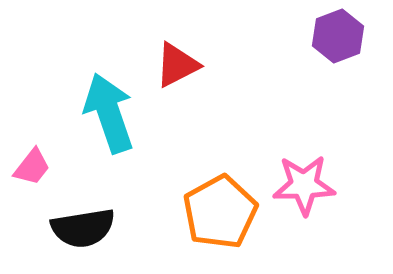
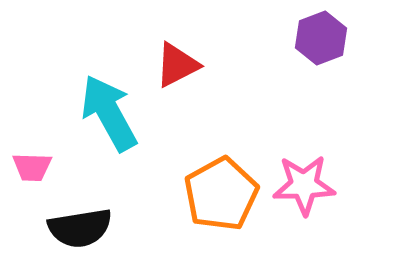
purple hexagon: moved 17 px left, 2 px down
cyan arrow: rotated 10 degrees counterclockwise
pink trapezoid: rotated 54 degrees clockwise
orange pentagon: moved 1 px right, 18 px up
black semicircle: moved 3 px left
